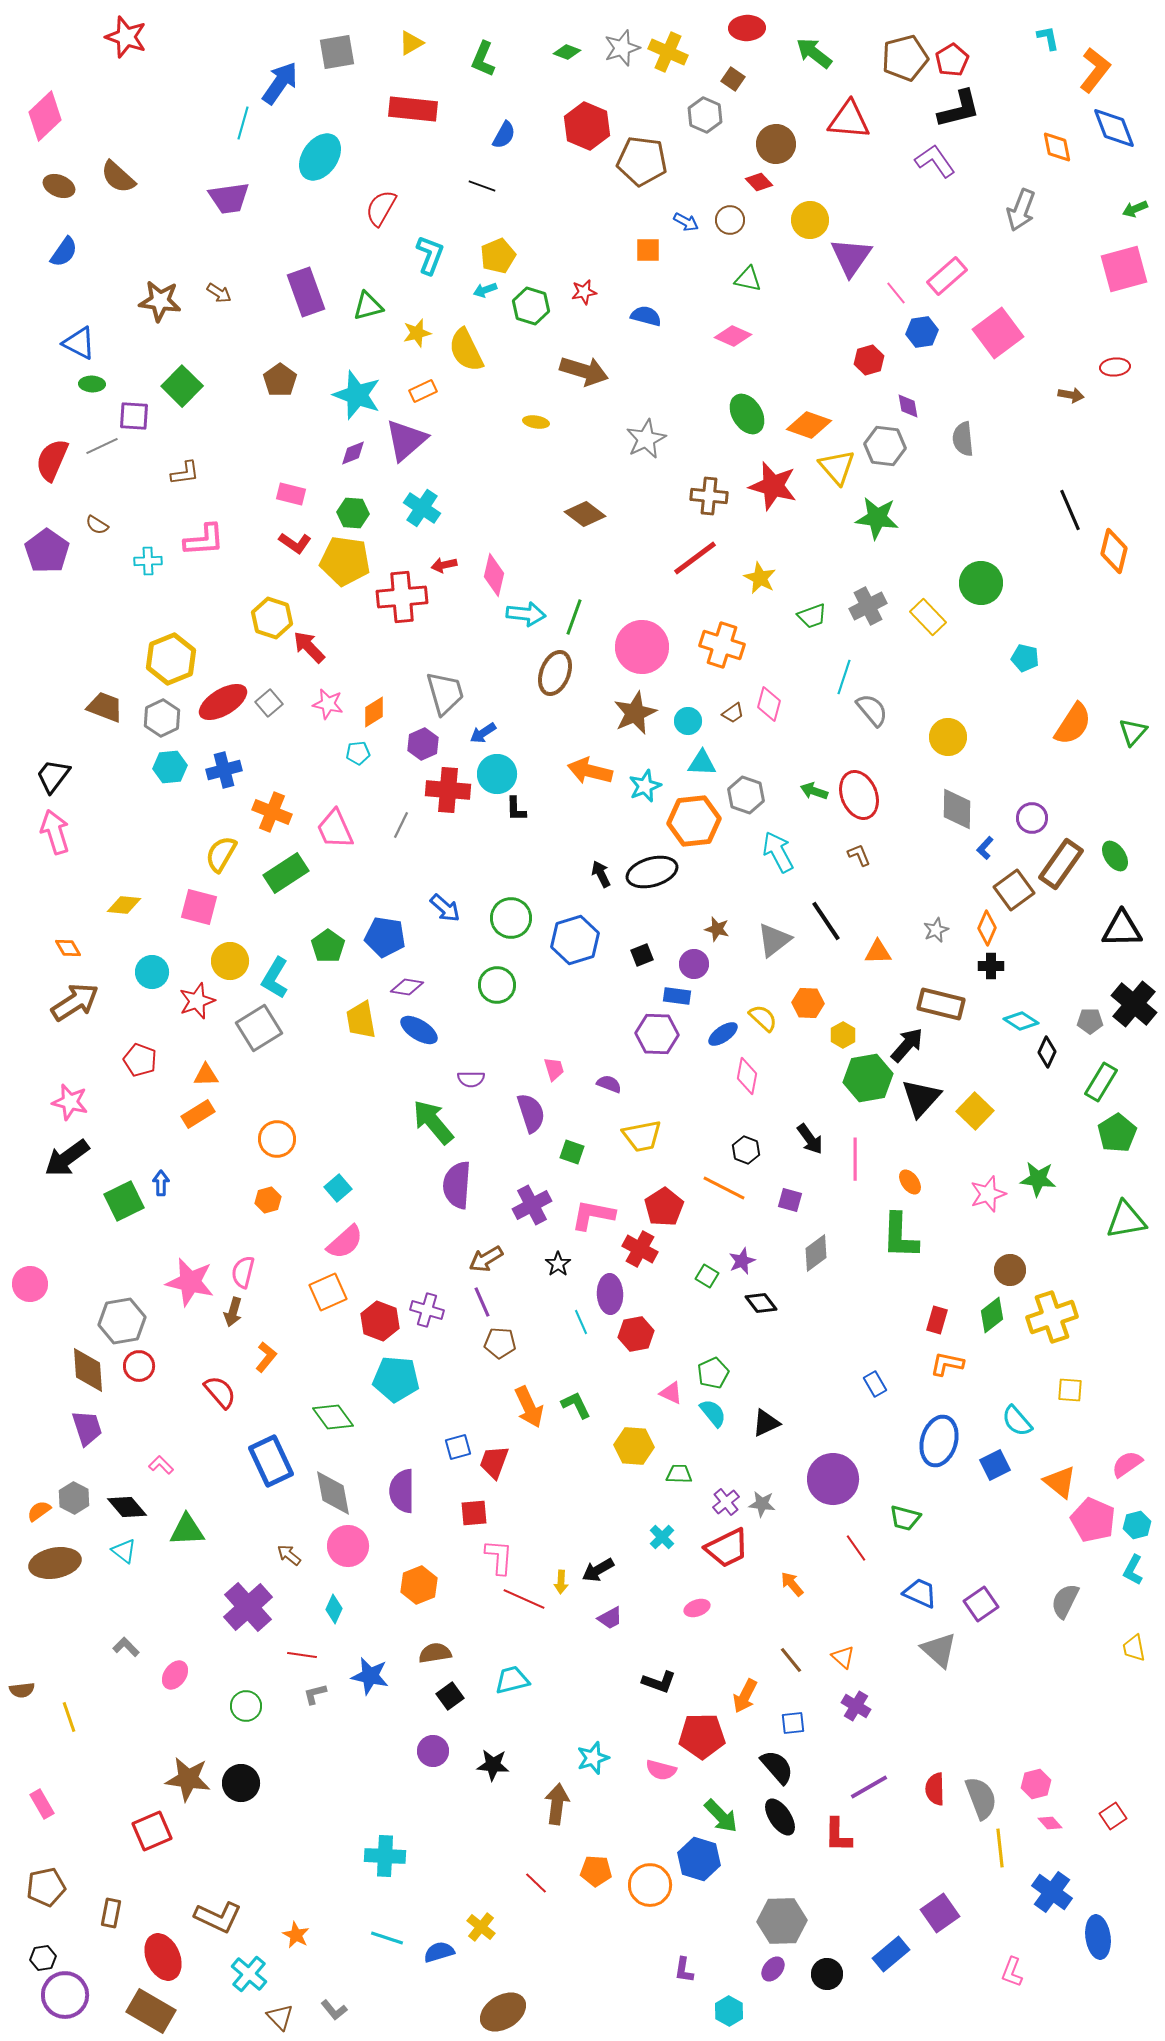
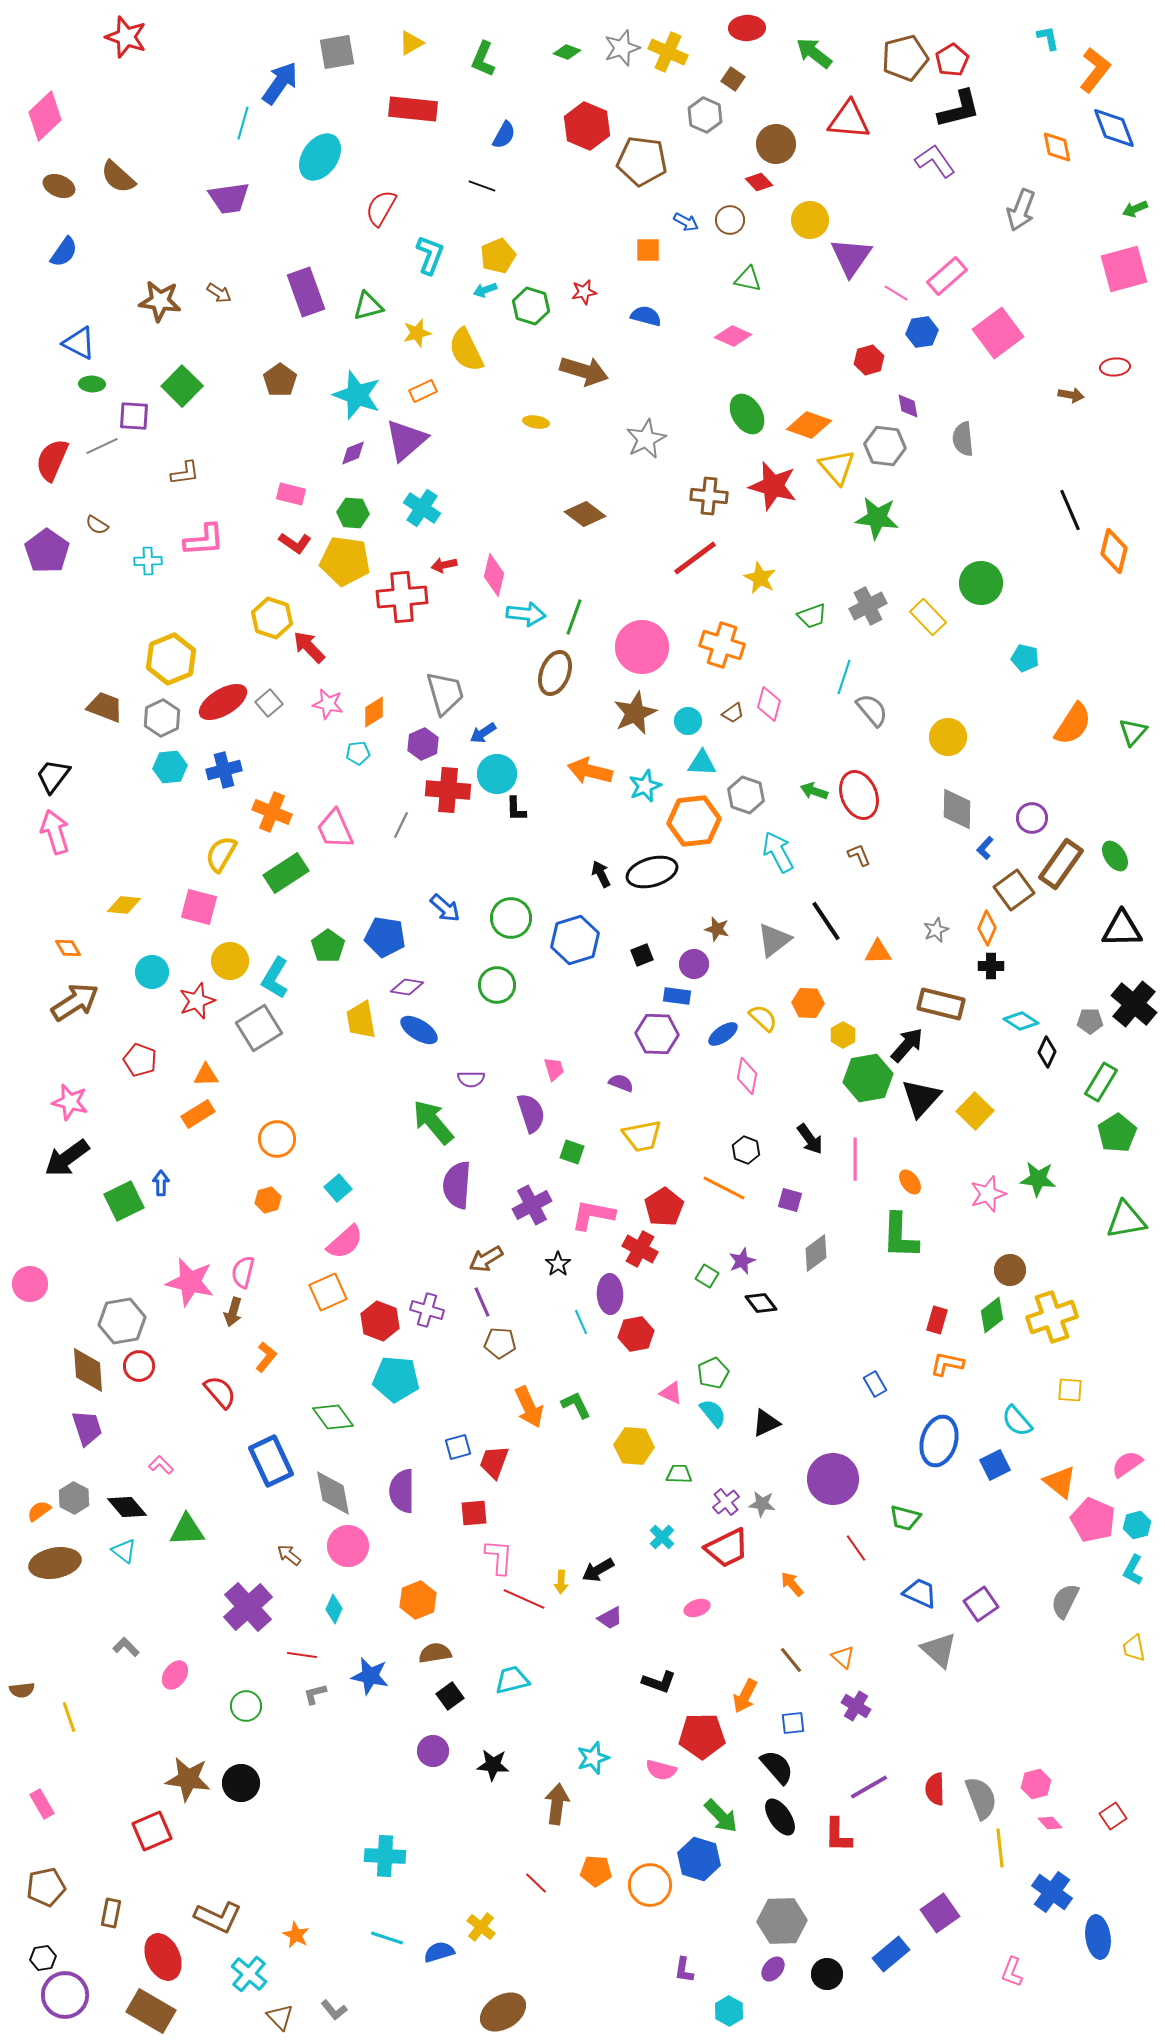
pink line at (896, 293): rotated 20 degrees counterclockwise
purple semicircle at (609, 1084): moved 12 px right, 1 px up
orange hexagon at (419, 1585): moved 1 px left, 15 px down
